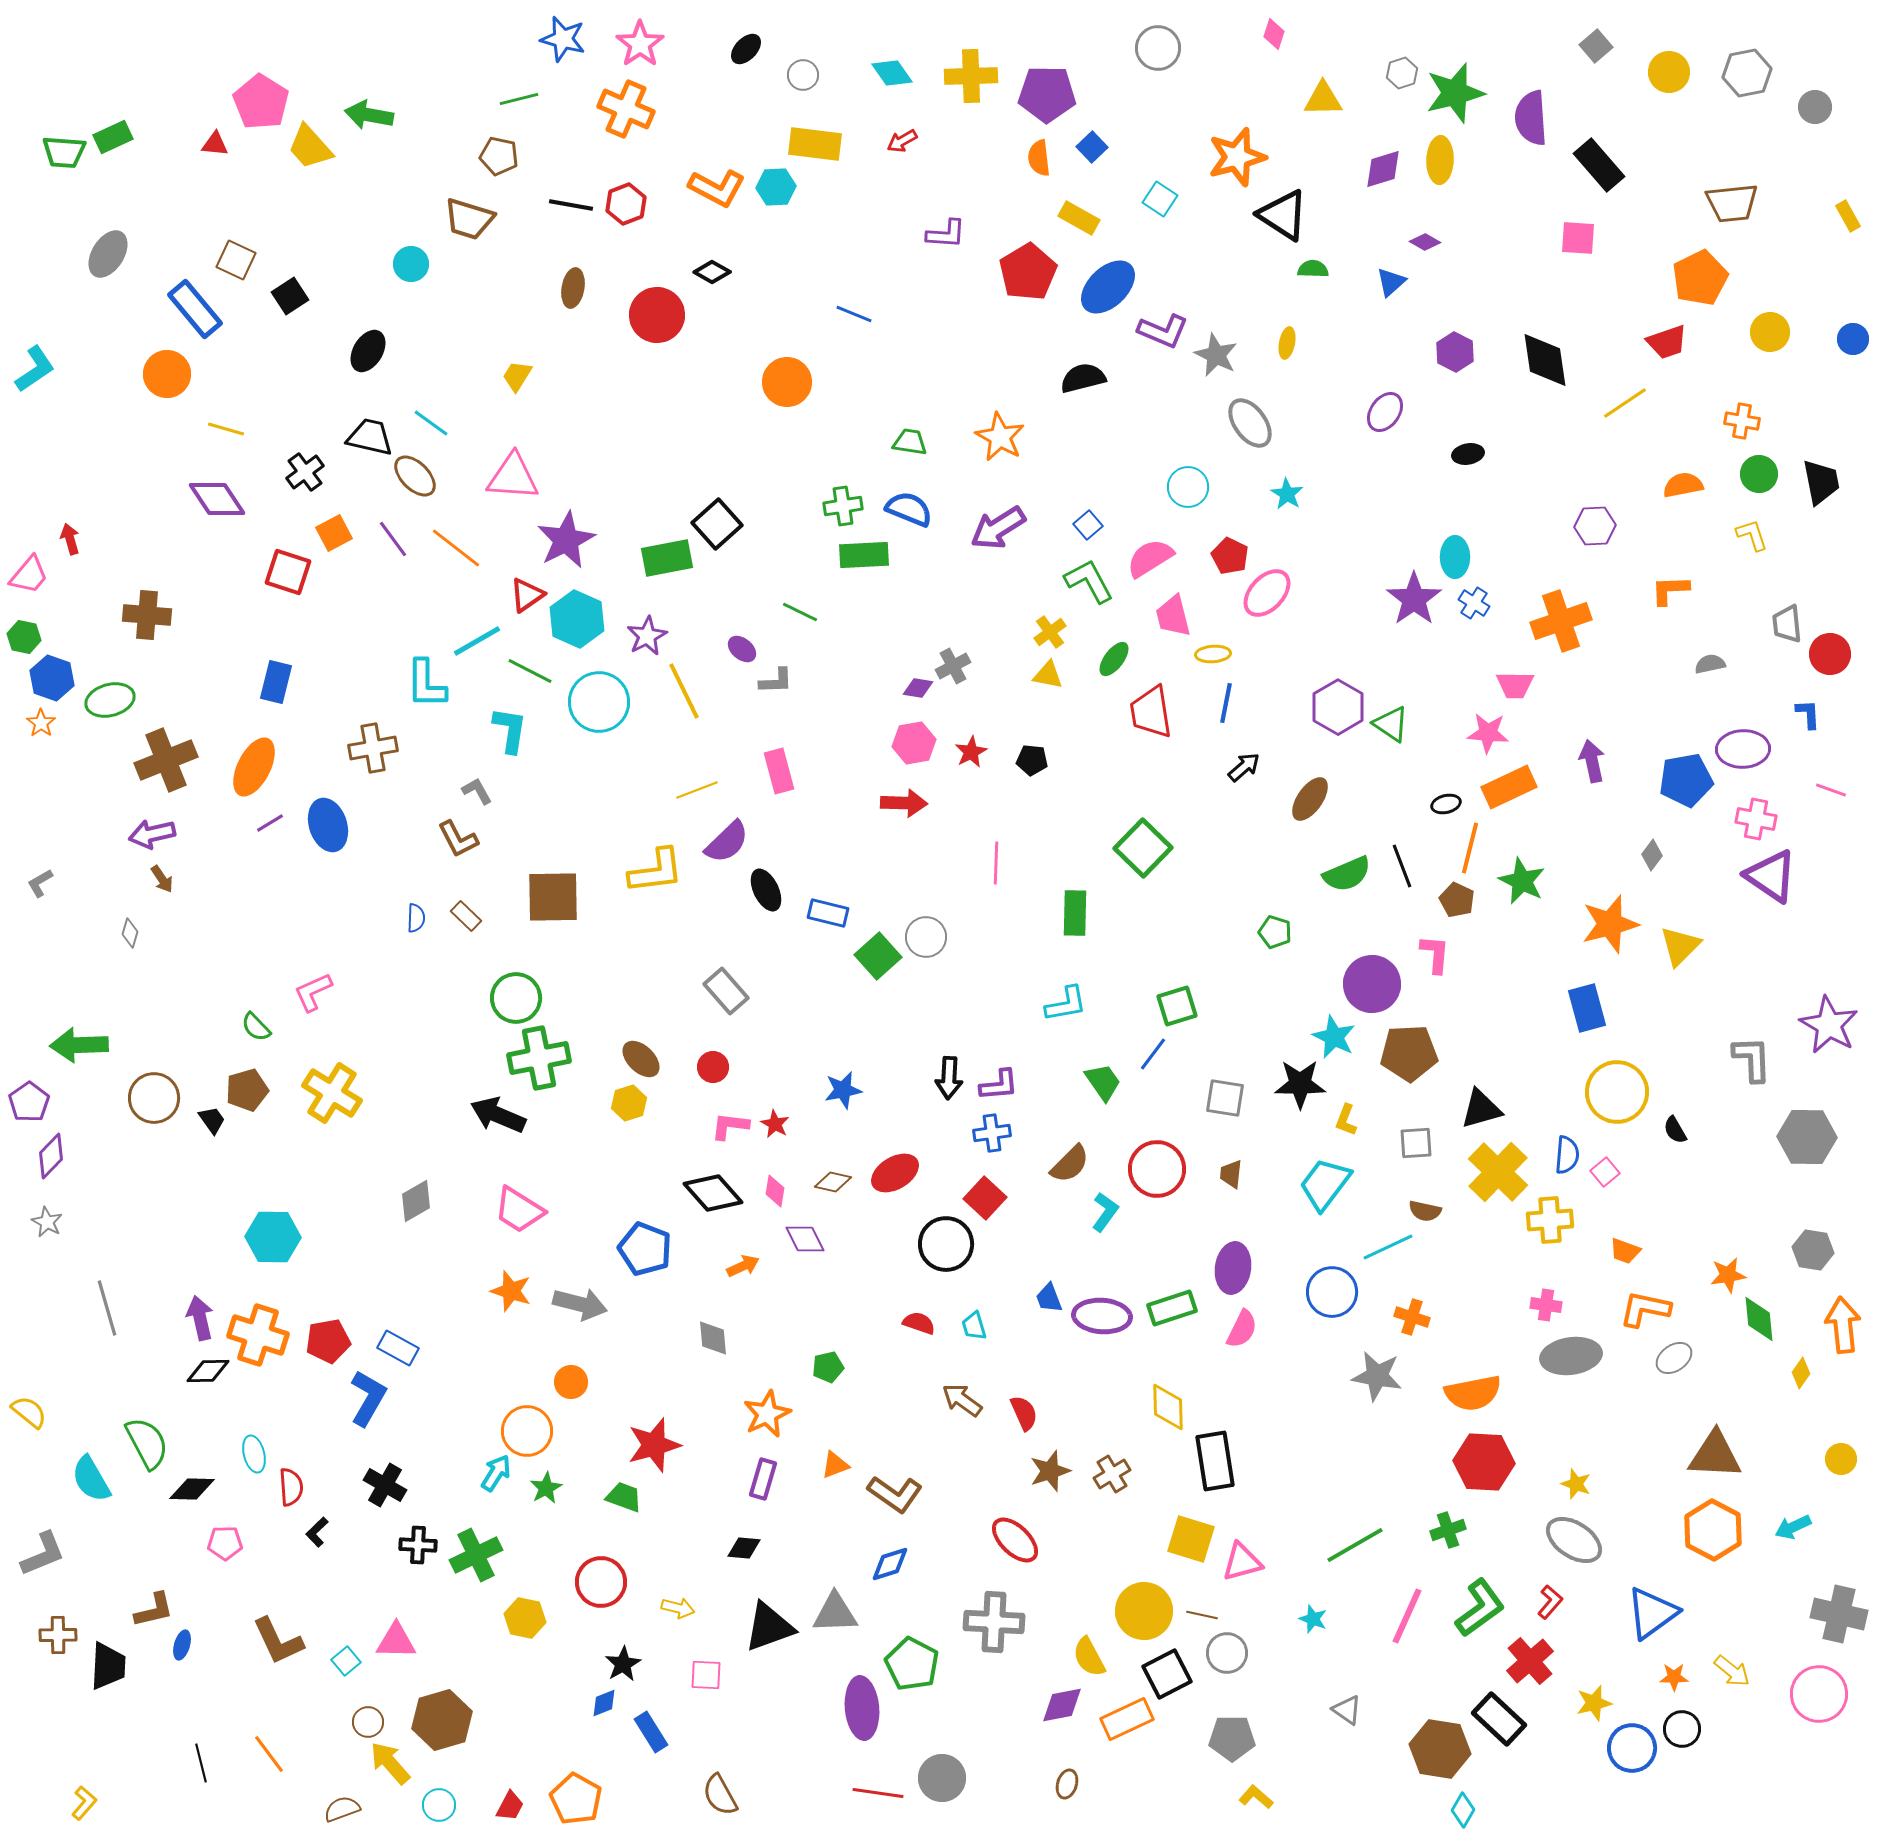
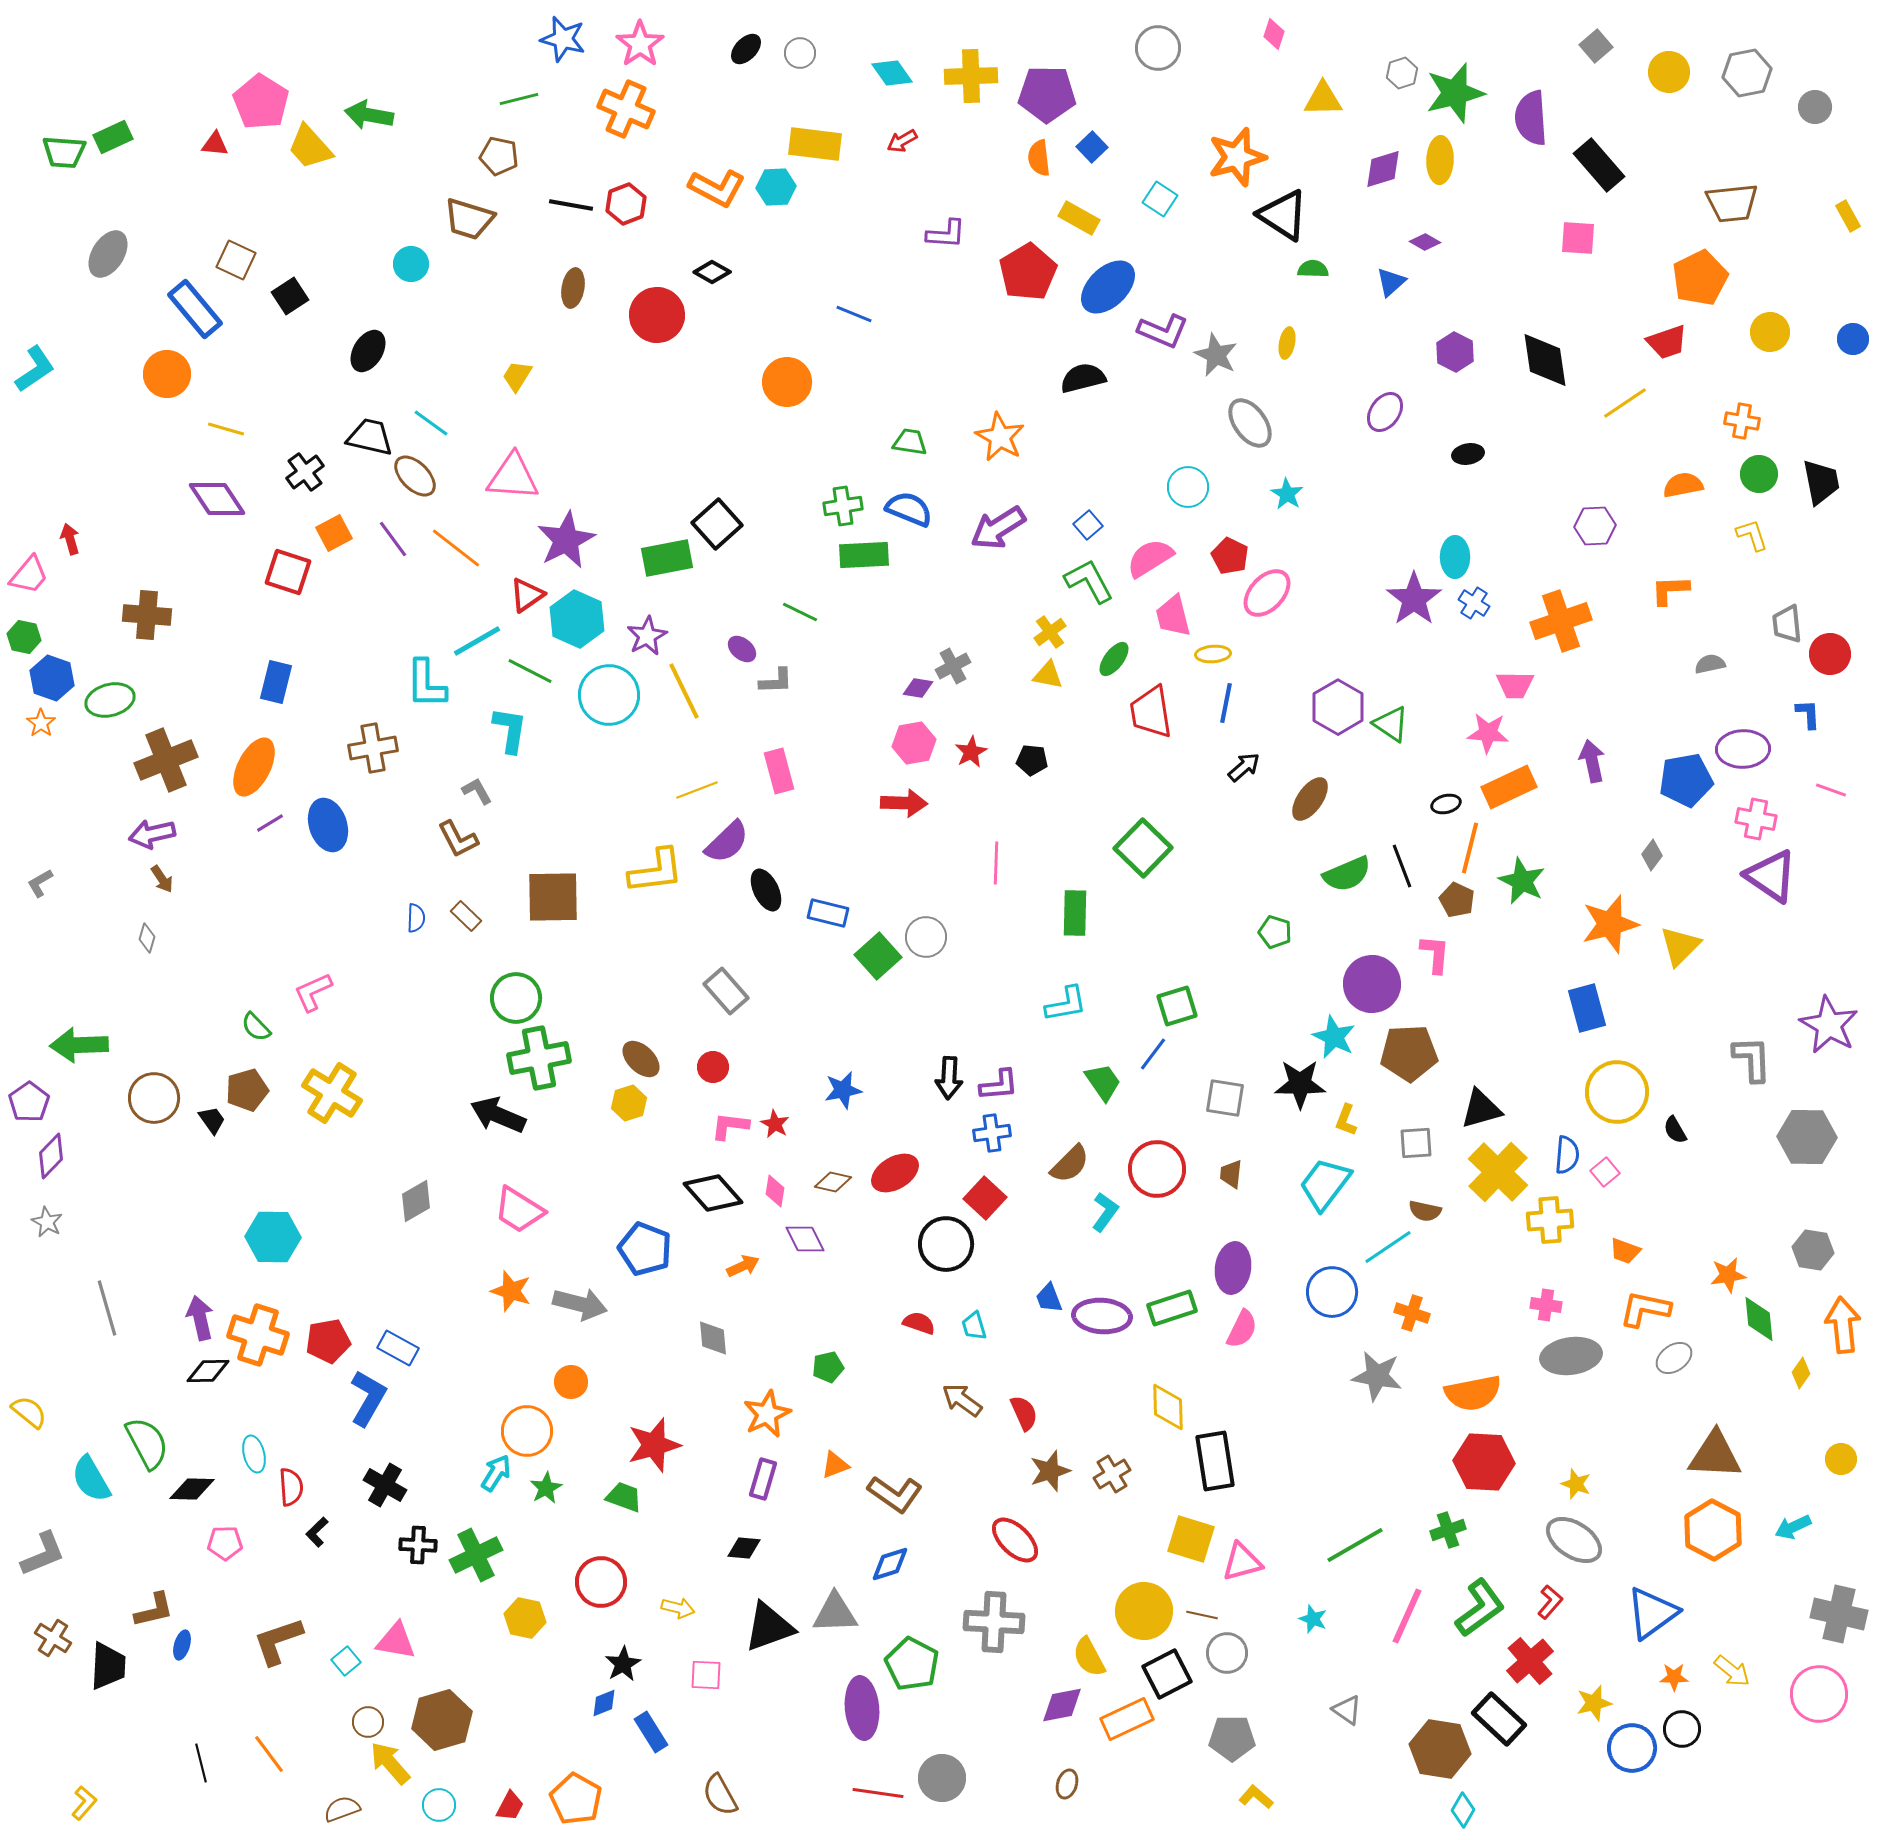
gray circle at (803, 75): moved 3 px left, 22 px up
cyan circle at (599, 702): moved 10 px right, 7 px up
gray diamond at (130, 933): moved 17 px right, 5 px down
cyan line at (1388, 1247): rotated 9 degrees counterclockwise
orange cross at (1412, 1317): moved 4 px up
brown cross at (58, 1635): moved 5 px left, 3 px down; rotated 33 degrees clockwise
brown L-shape at (278, 1641): rotated 96 degrees clockwise
pink triangle at (396, 1641): rotated 9 degrees clockwise
